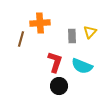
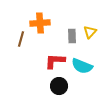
red L-shape: moved 1 px up; rotated 105 degrees counterclockwise
